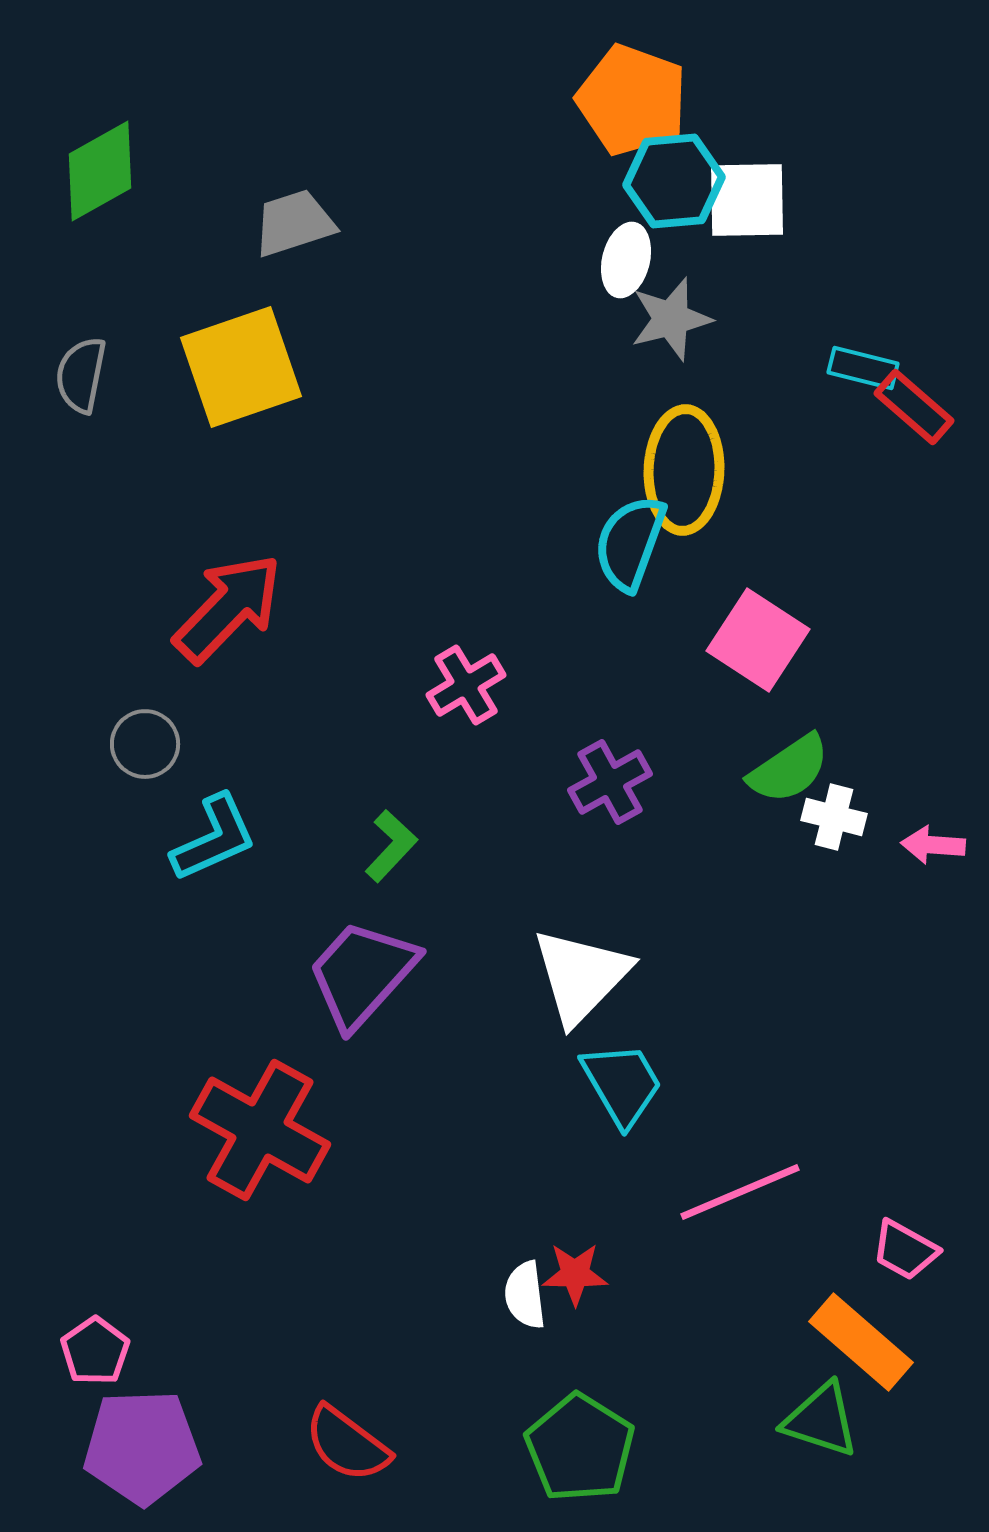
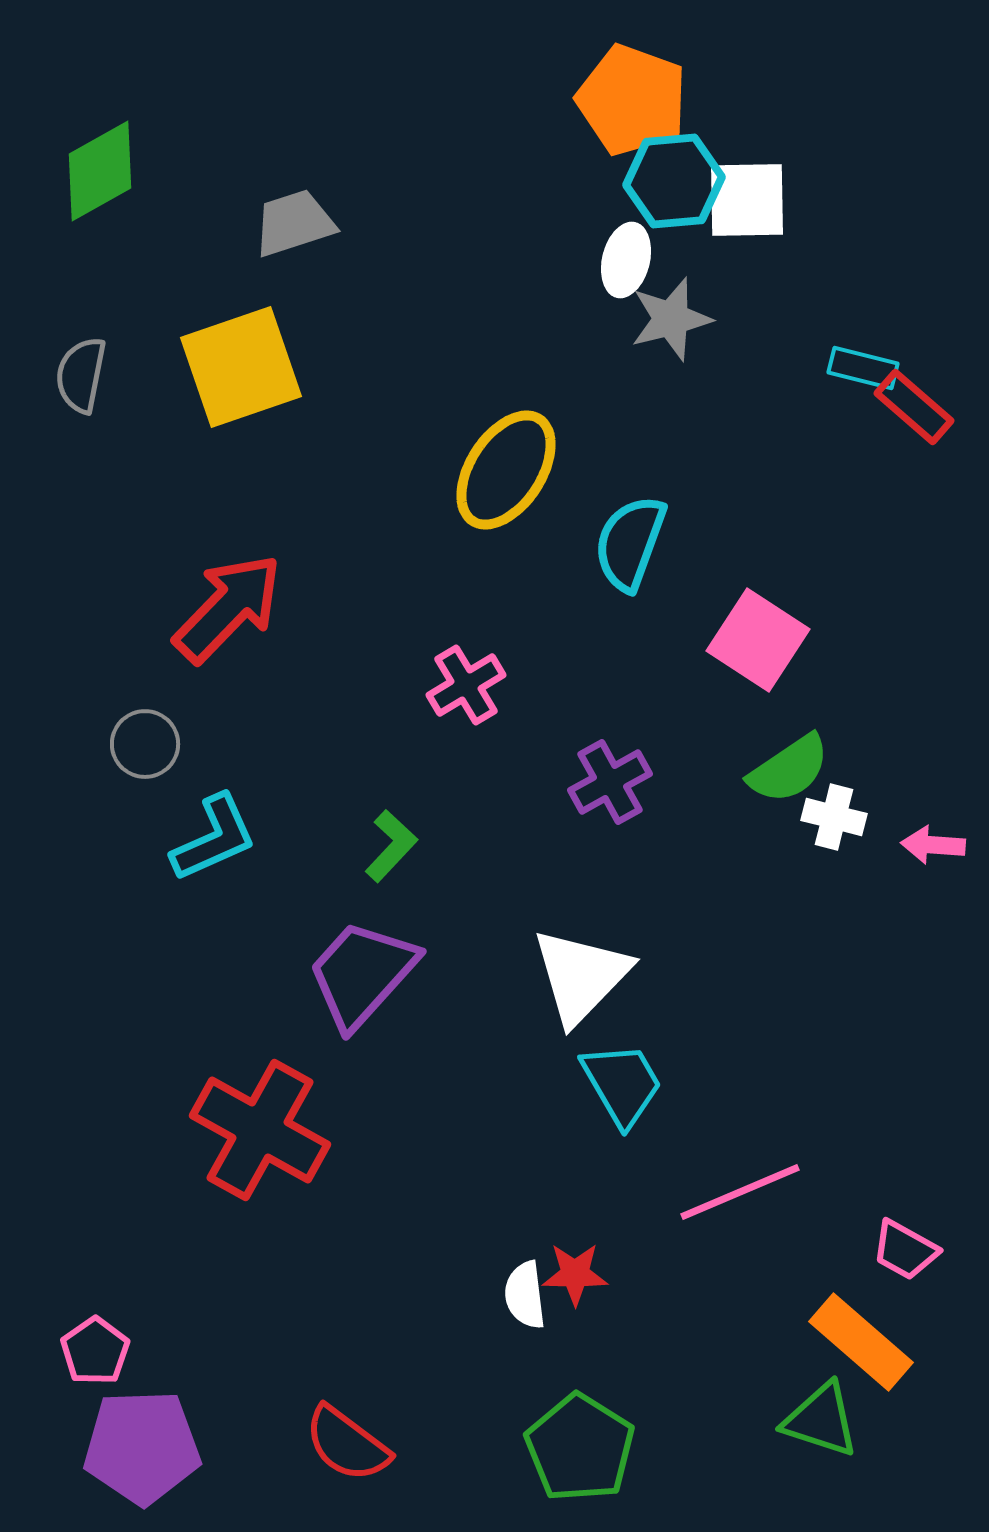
yellow ellipse: moved 178 px left; rotated 31 degrees clockwise
